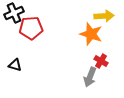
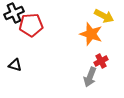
yellow arrow: rotated 30 degrees clockwise
red pentagon: moved 3 px up
red cross: rotated 32 degrees clockwise
